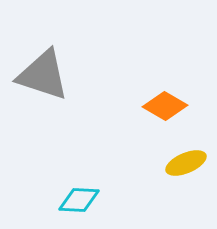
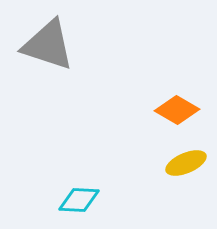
gray triangle: moved 5 px right, 30 px up
orange diamond: moved 12 px right, 4 px down
